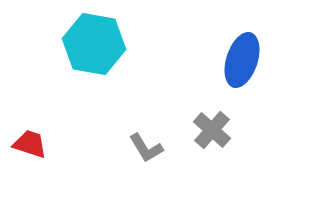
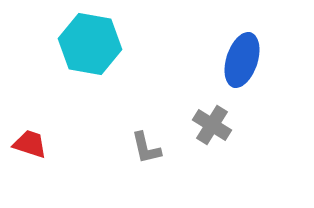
cyan hexagon: moved 4 px left
gray cross: moved 5 px up; rotated 9 degrees counterclockwise
gray L-shape: rotated 18 degrees clockwise
